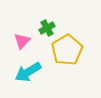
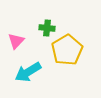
green cross: rotated 35 degrees clockwise
pink triangle: moved 6 px left
